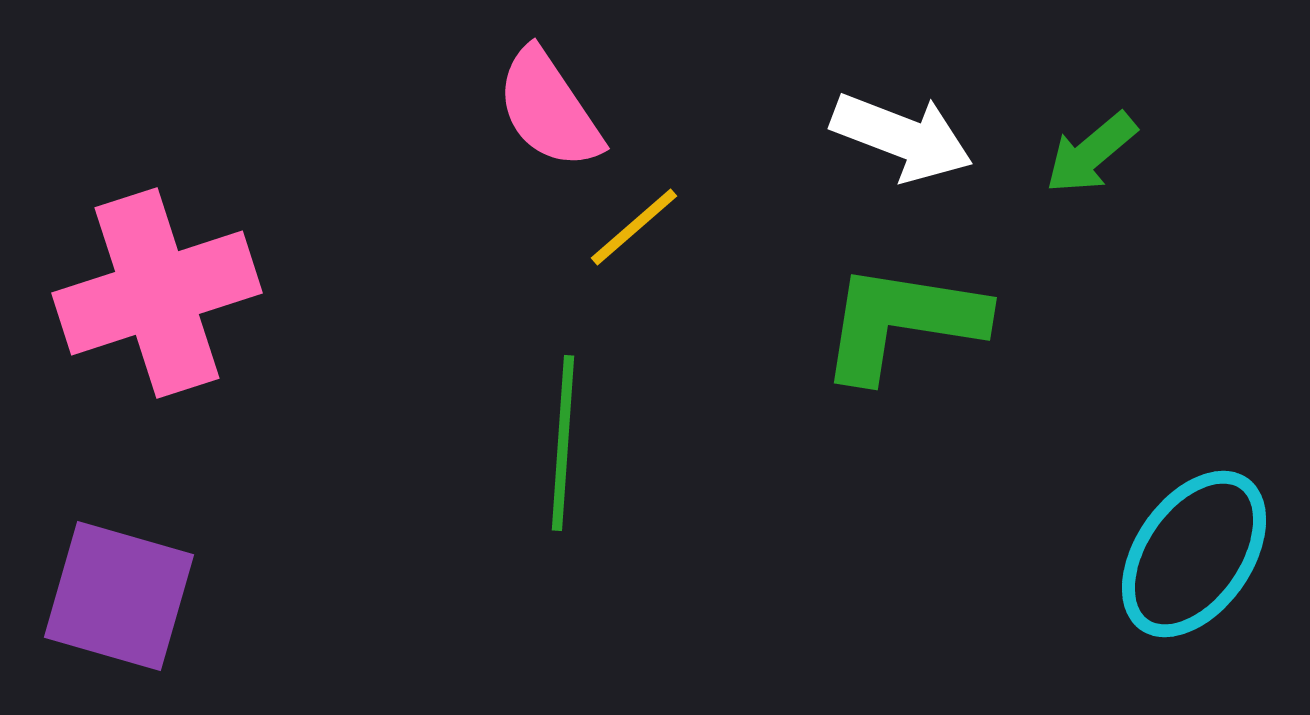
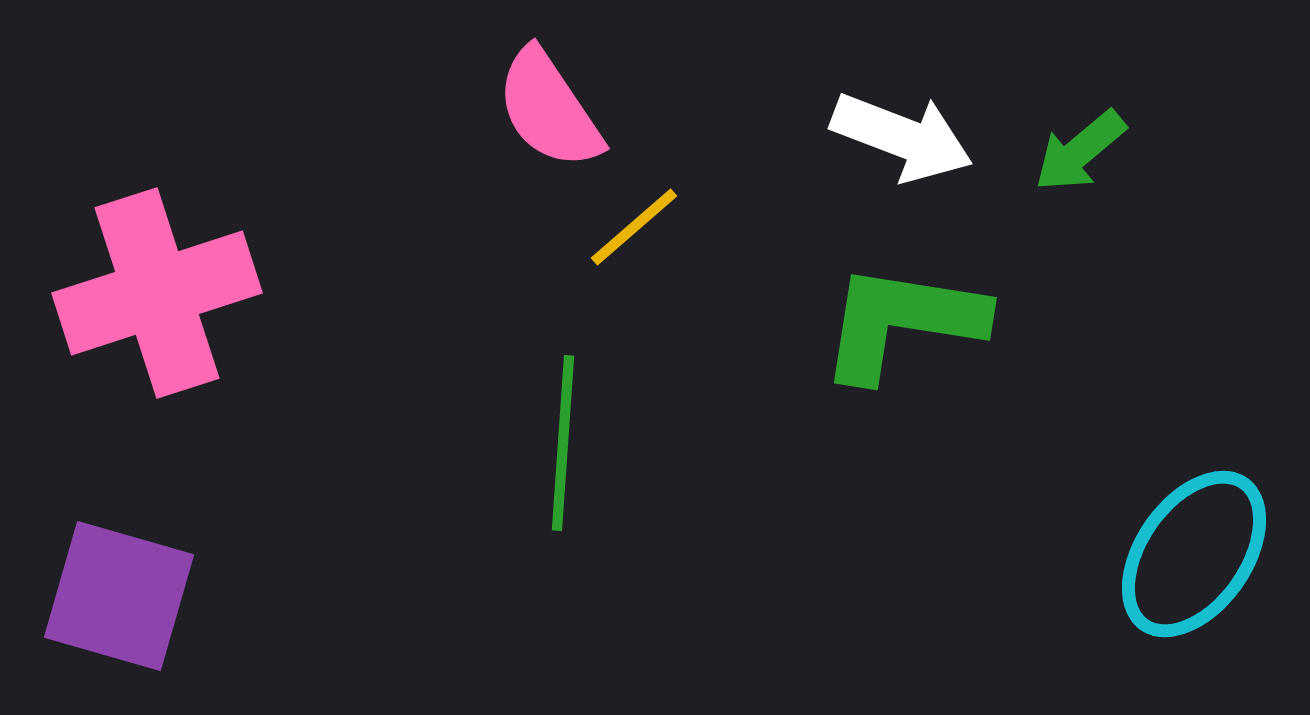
green arrow: moved 11 px left, 2 px up
